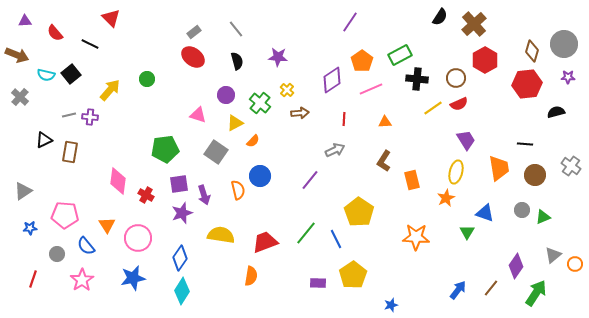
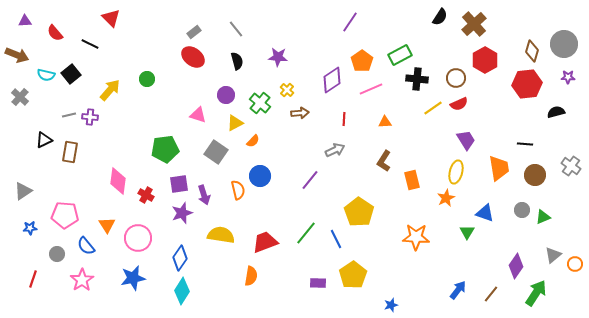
brown line at (491, 288): moved 6 px down
